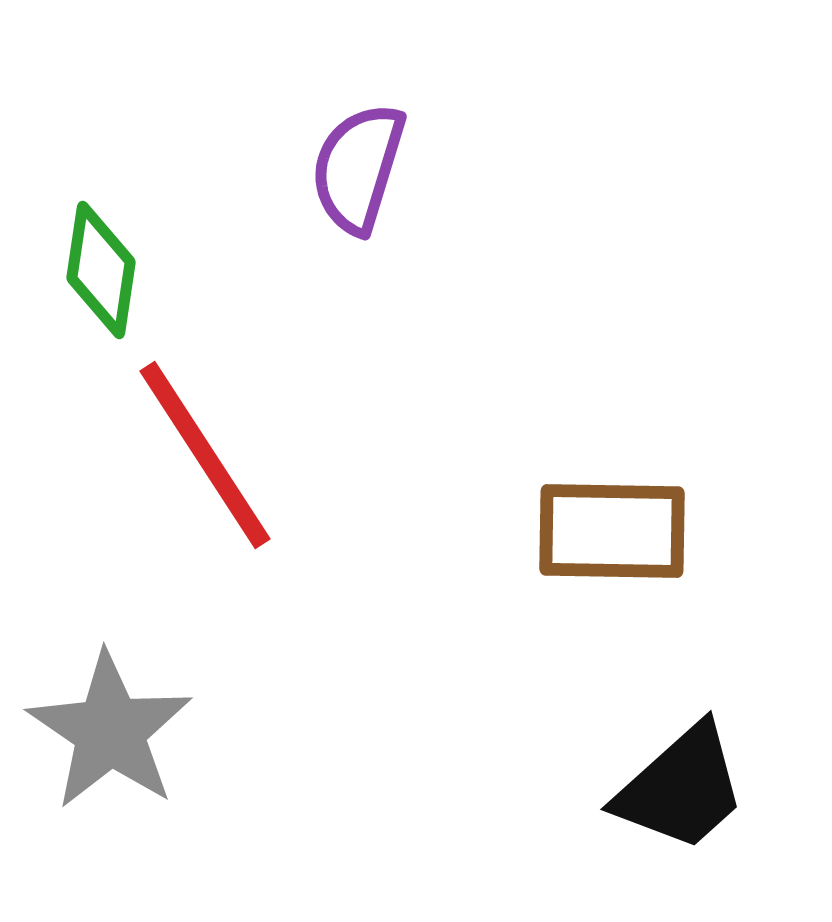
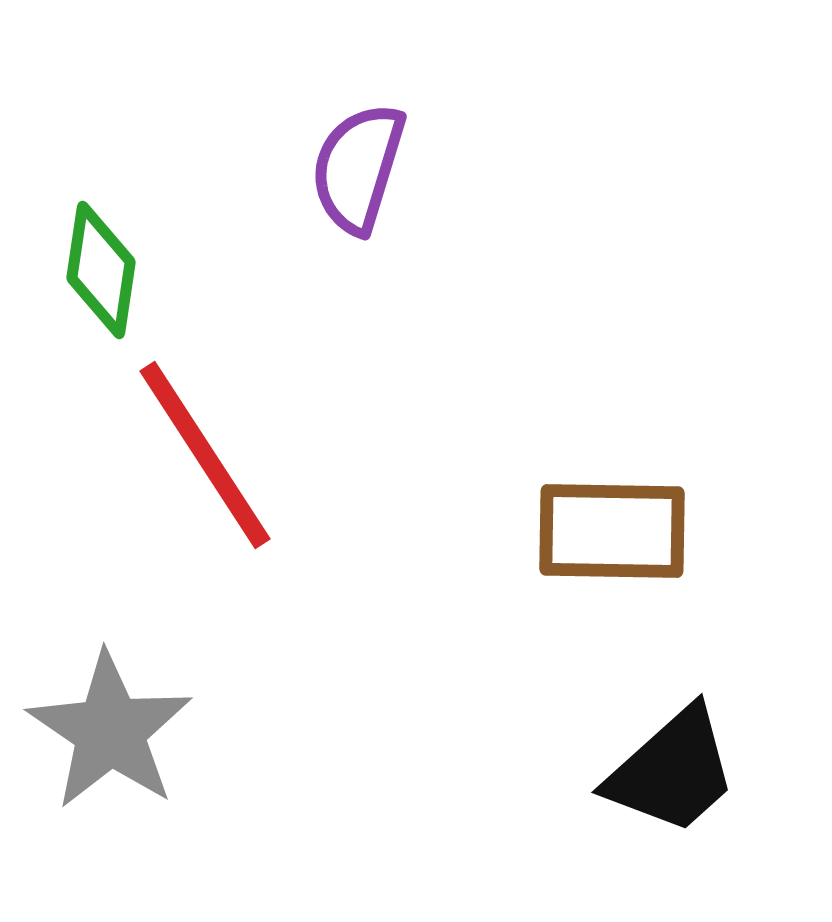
black trapezoid: moved 9 px left, 17 px up
